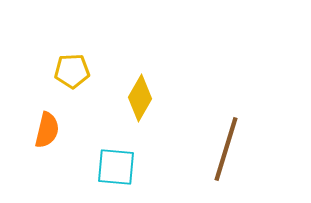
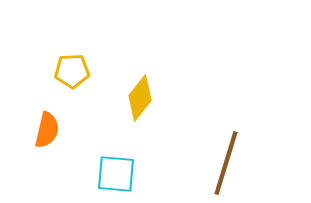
yellow diamond: rotated 9 degrees clockwise
brown line: moved 14 px down
cyan square: moved 7 px down
